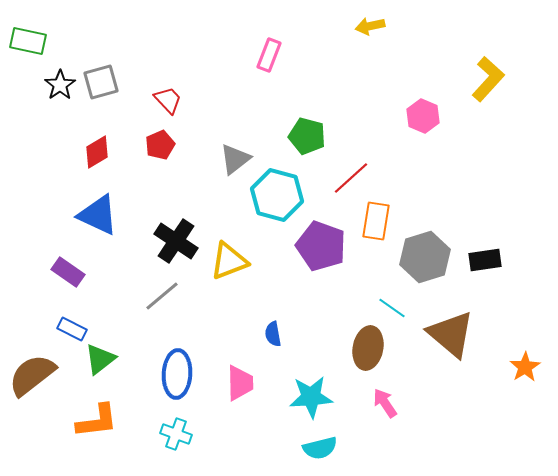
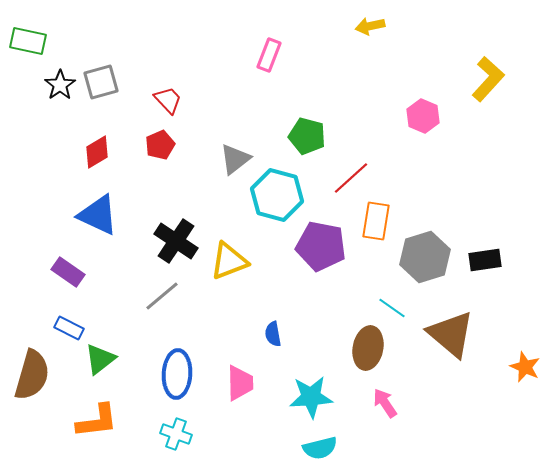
purple pentagon: rotated 9 degrees counterclockwise
blue rectangle: moved 3 px left, 1 px up
orange star: rotated 16 degrees counterclockwise
brown semicircle: rotated 144 degrees clockwise
